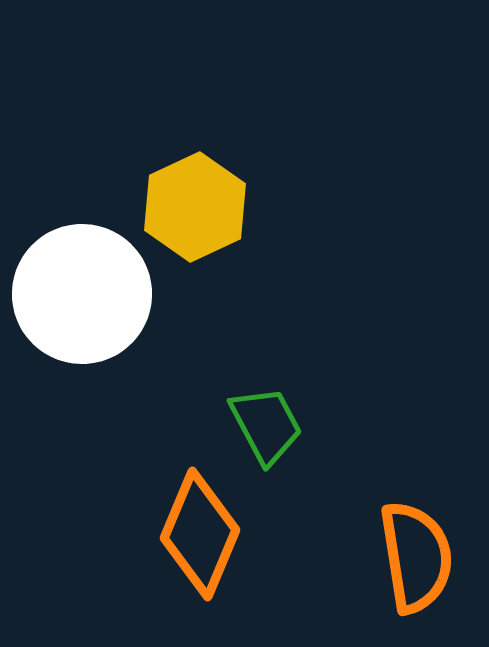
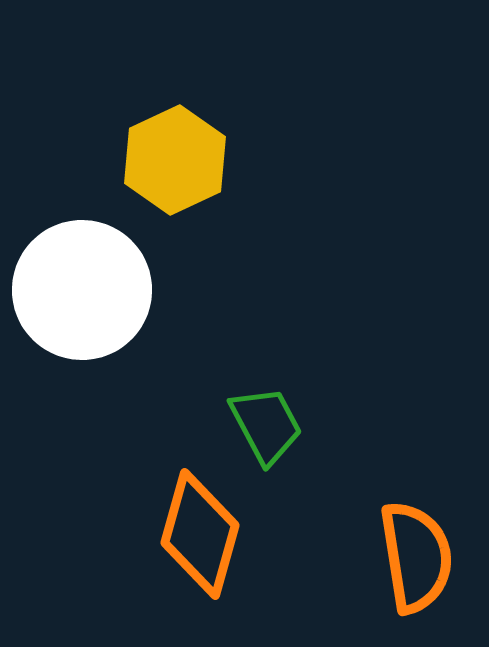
yellow hexagon: moved 20 px left, 47 px up
white circle: moved 4 px up
orange diamond: rotated 7 degrees counterclockwise
